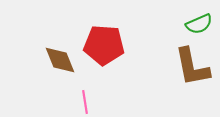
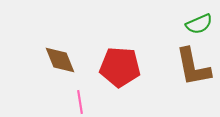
red pentagon: moved 16 px right, 22 px down
brown L-shape: moved 1 px right
pink line: moved 5 px left
